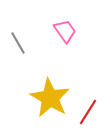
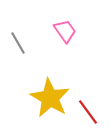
red line: rotated 68 degrees counterclockwise
